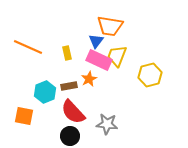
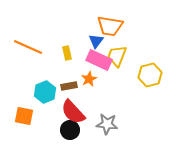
black circle: moved 6 px up
